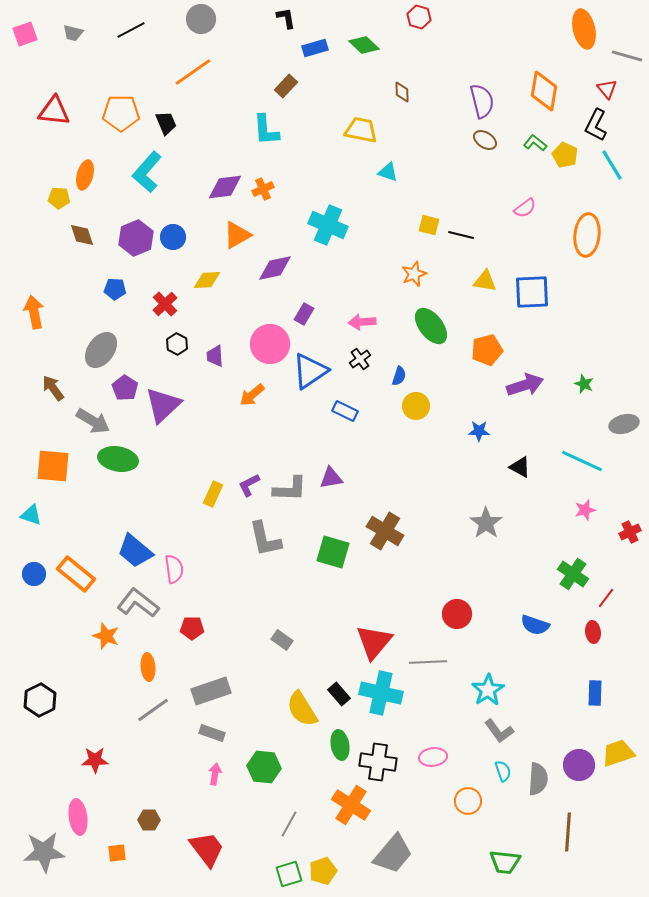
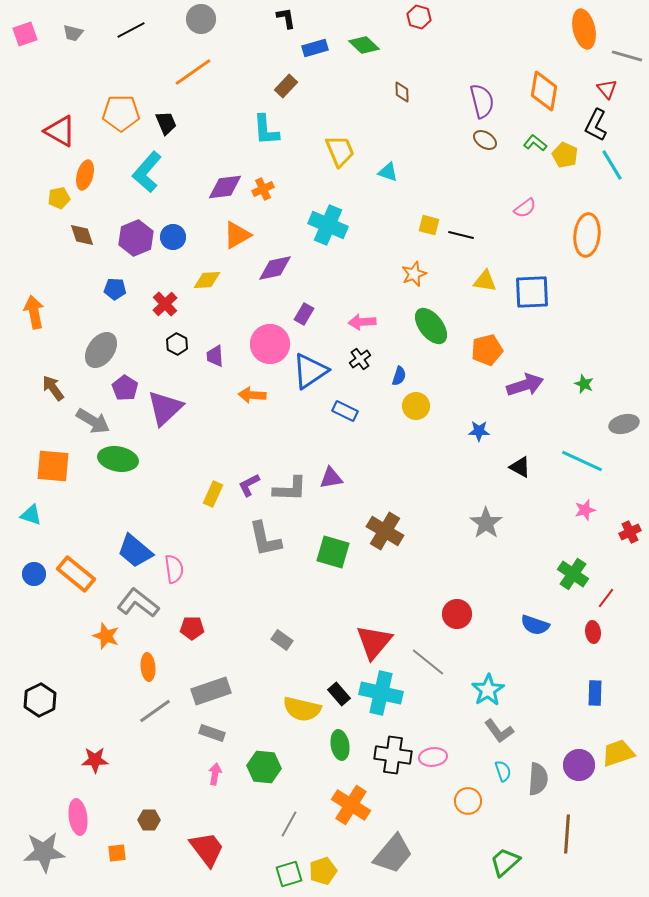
red triangle at (54, 111): moved 6 px right, 20 px down; rotated 24 degrees clockwise
yellow trapezoid at (361, 130): moved 21 px left, 21 px down; rotated 56 degrees clockwise
yellow pentagon at (59, 198): rotated 15 degrees counterclockwise
orange arrow at (252, 395): rotated 44 degrees clockwise
purple triangle at (163, 405): moved 2 px right, 3 px down
gray line at (428, 662): rotated 42 degrees clockwise
yellow semicircle at (302, 709): rotated 45 degrees counterclockwise
gray line at (153, 710): moved 2 px right, 1 px down
black cross at (378, 762): moved 15 px right, 7 px up
brown line at (568, 832): moved 1 px left, 2 px down
green trapezoid at (505, 862): rotated 132 degrees clockwise
